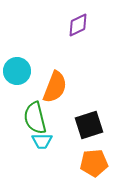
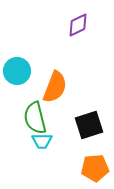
orange pentagon: moved 1 px right, 5 px down
